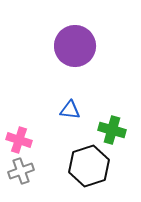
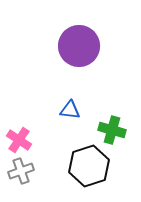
purple circle: moved 4 px right
pink cross: rotated 15 degrees clockwise
